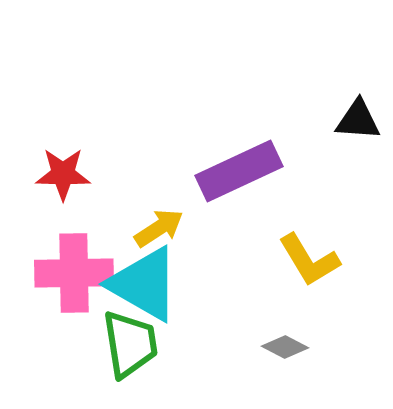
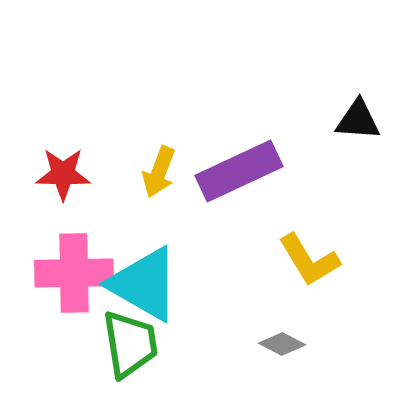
yellow arrow: moved 56 px up; rotated 144 degrees clockwise
gray diamond: moved 3 px left, 3 px up
